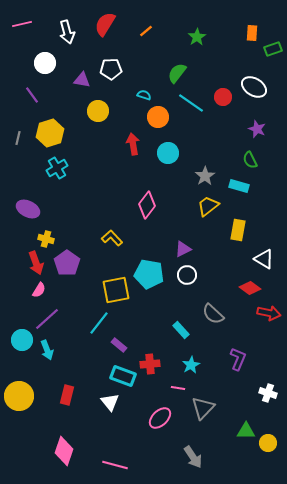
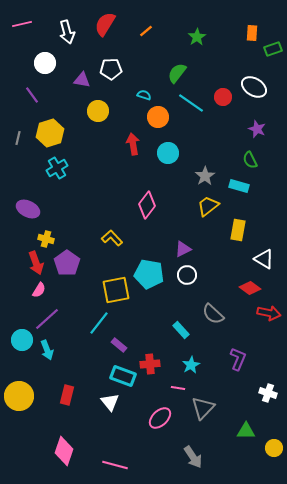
yellow circle at (268, 443): moved 6 px right, 5 px down
